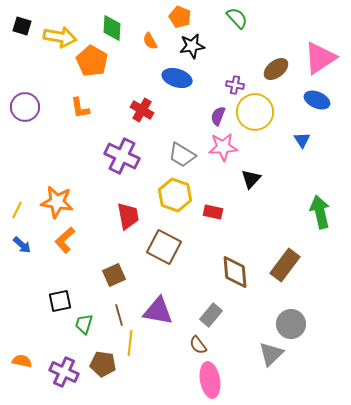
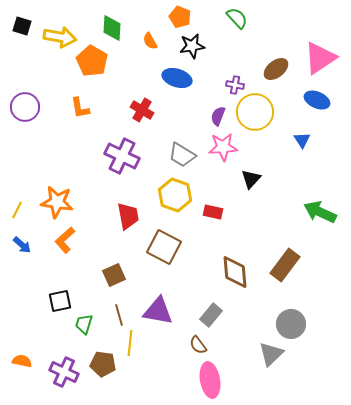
green arrow at (320, 212): rotated 52 degrees counterclockwise
